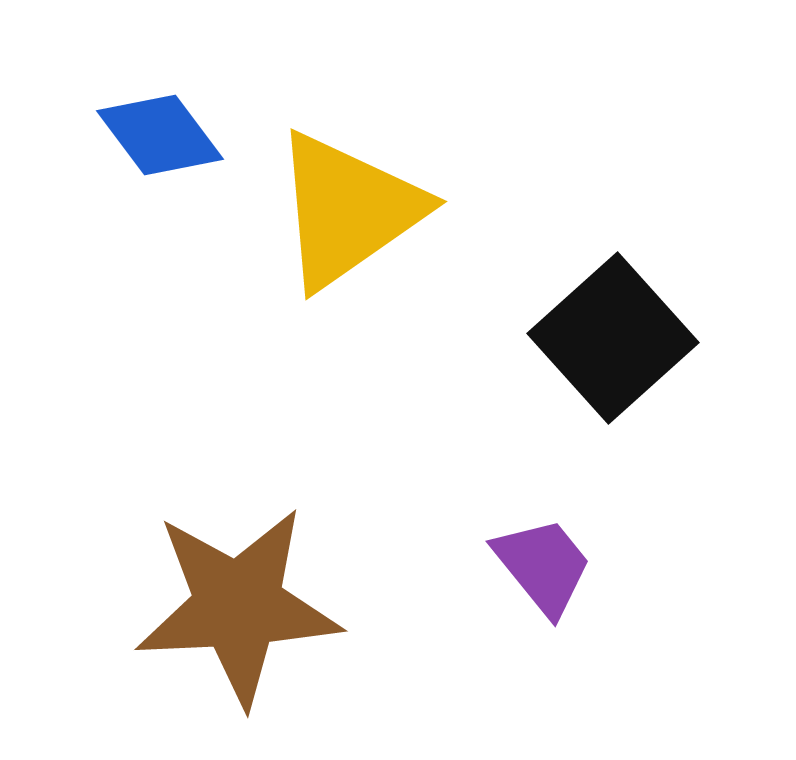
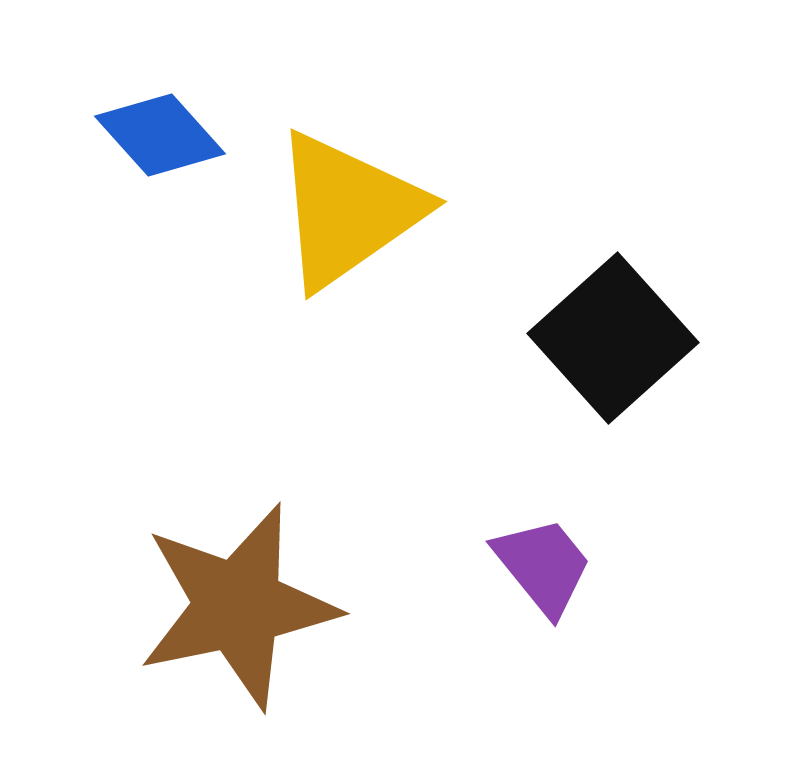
blue diamond: rotated 5 degrees counterclockwise
brown star: rotated 9 degrees counterclockwise
